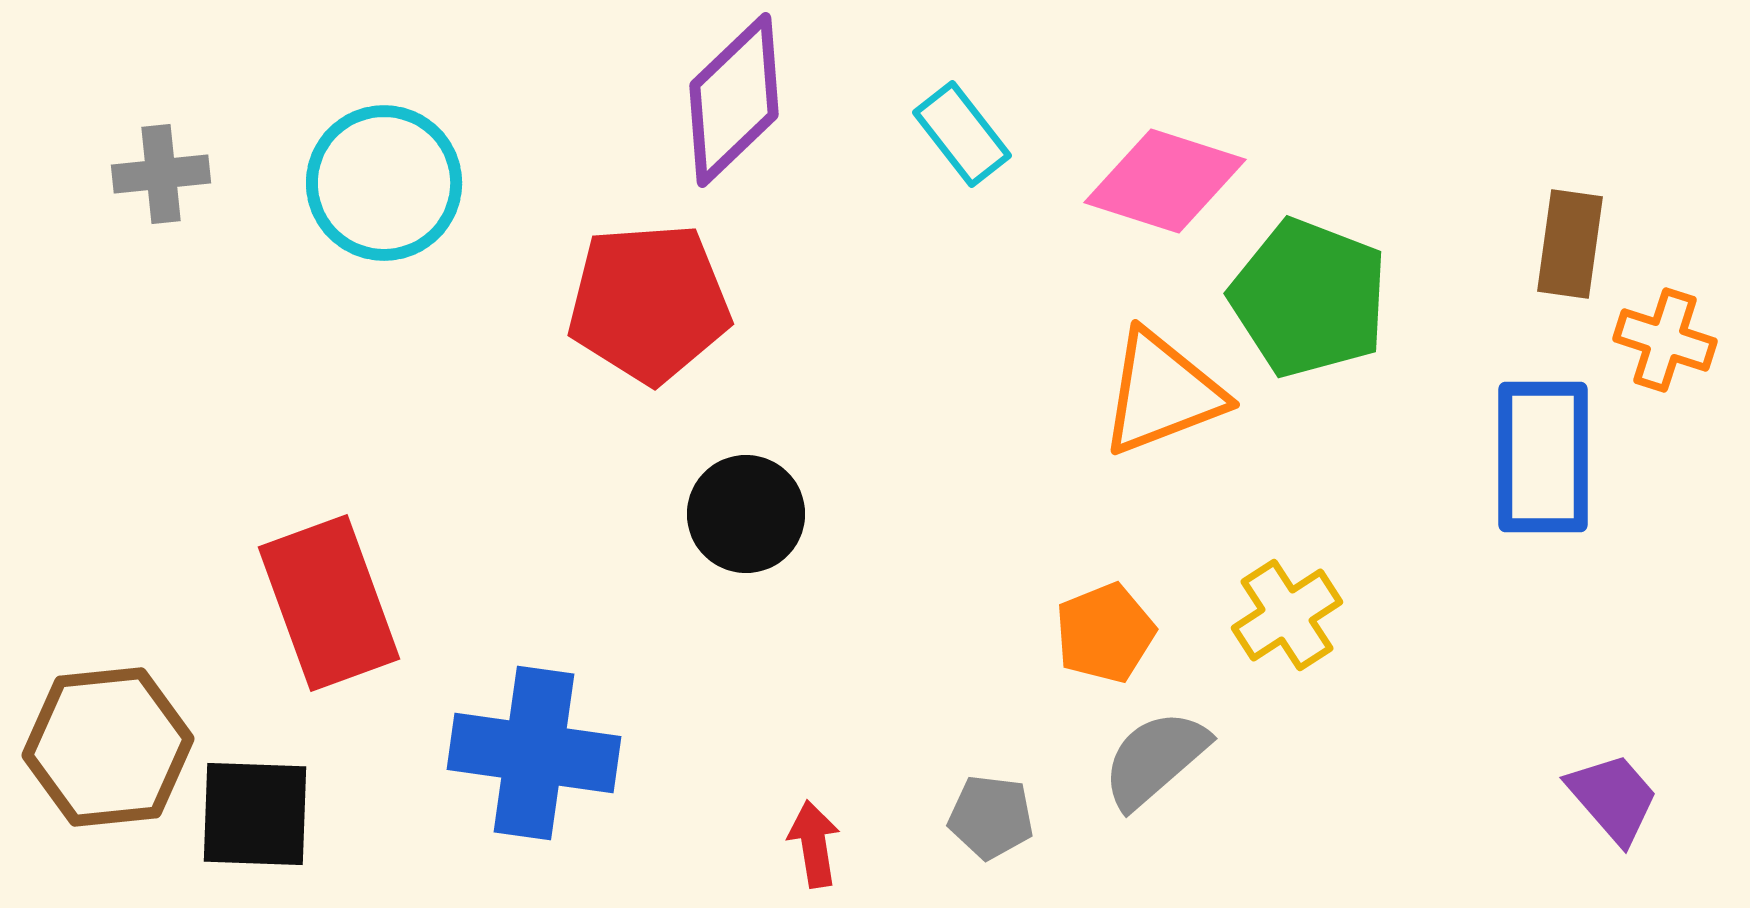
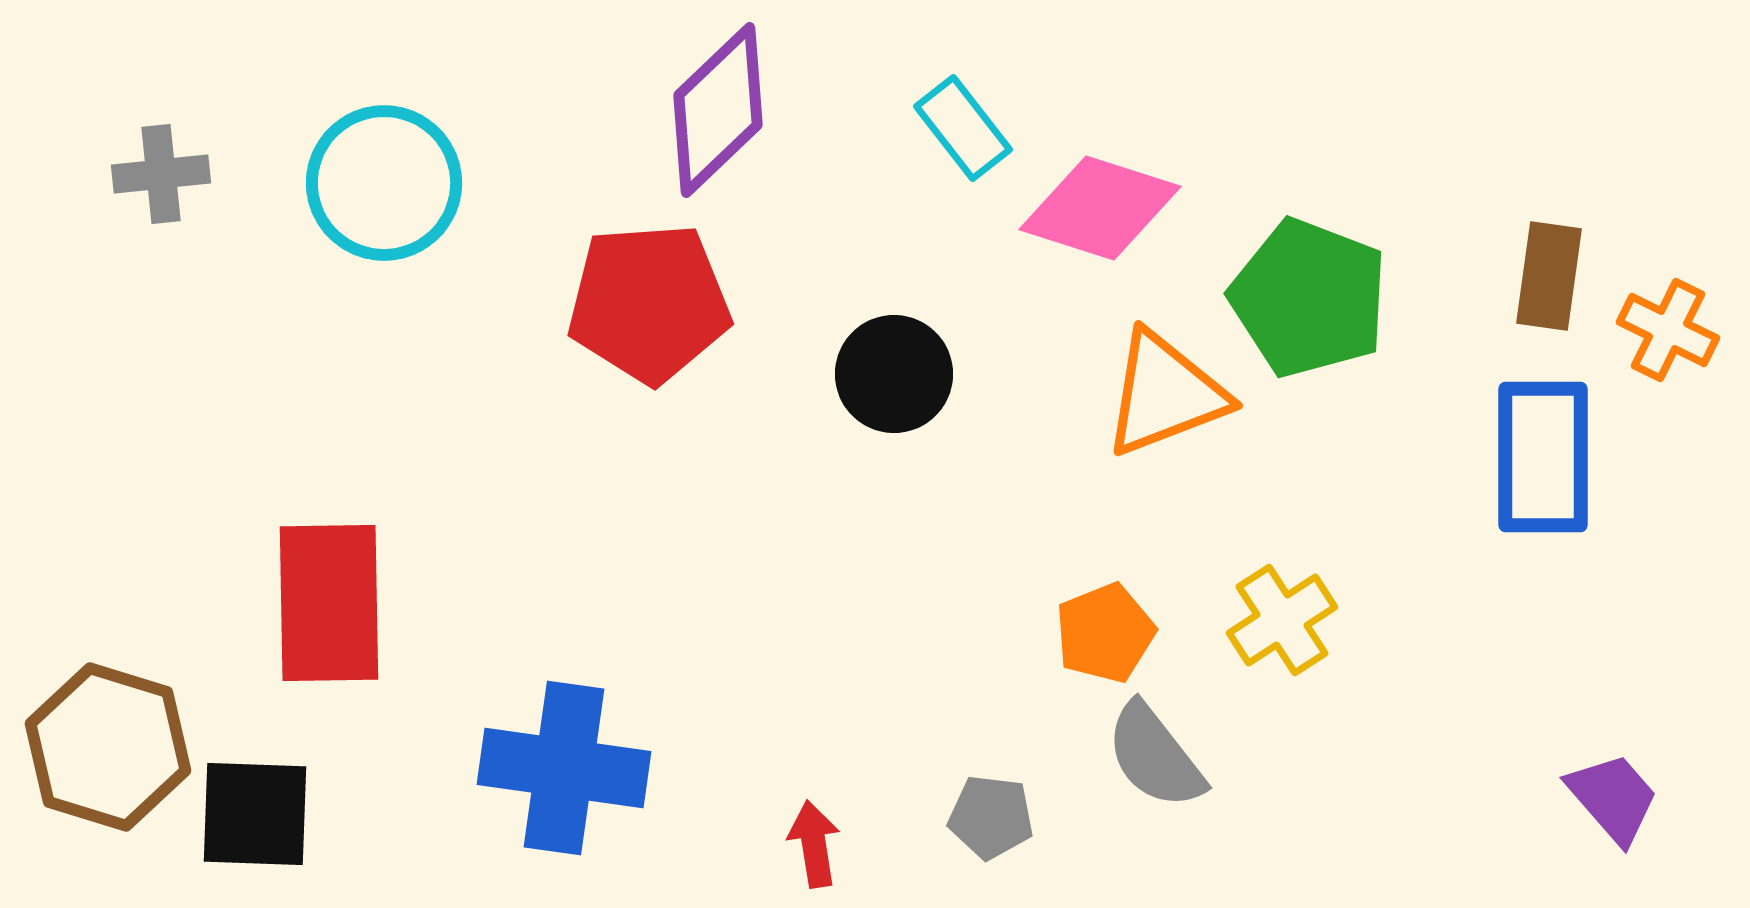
purple diamond: moved 16 px left, 10 px down
cyan rectangle: moved 1 px right, 6 px up
pink diamond: moved 65 px left, 27 px down
brown rectangle: moved 21 px left, 32 px down
orange cross: moved 3 px right, 10 px up; rotated 8 degrees clockwise
orange triangle: moved 3 px right, 1 px down
black circle: moved 148 px right, 140 px up
red rectangle: rotated 19 degrees clockwise
yellow cross: moved 5 px left, 5 px down
brown hexagon: rotated 23 degrees clockwise
blue cross: moved 30 px right, 15 px down
gray semicircle: moved 3 px up; rotated 87 degrees counterclockwise
